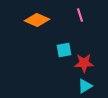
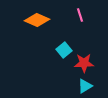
cyan square: rotated 28 degrees counterclockwise
